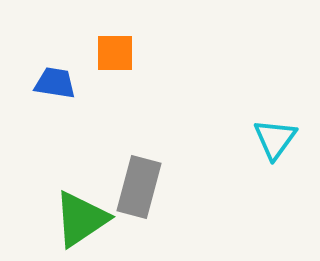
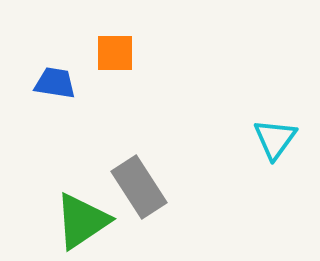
gray rectangle: rotated 48 degrees counterclockwise
green triangle: moved 1 px right, 2 px down
